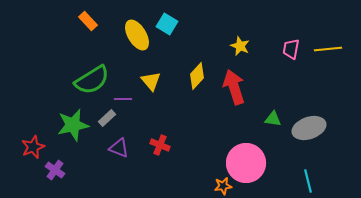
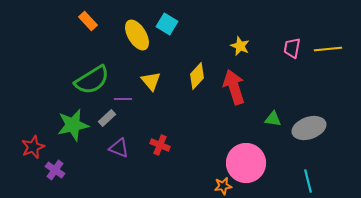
pink trapezoid: moved 1 px right, 1 px up
